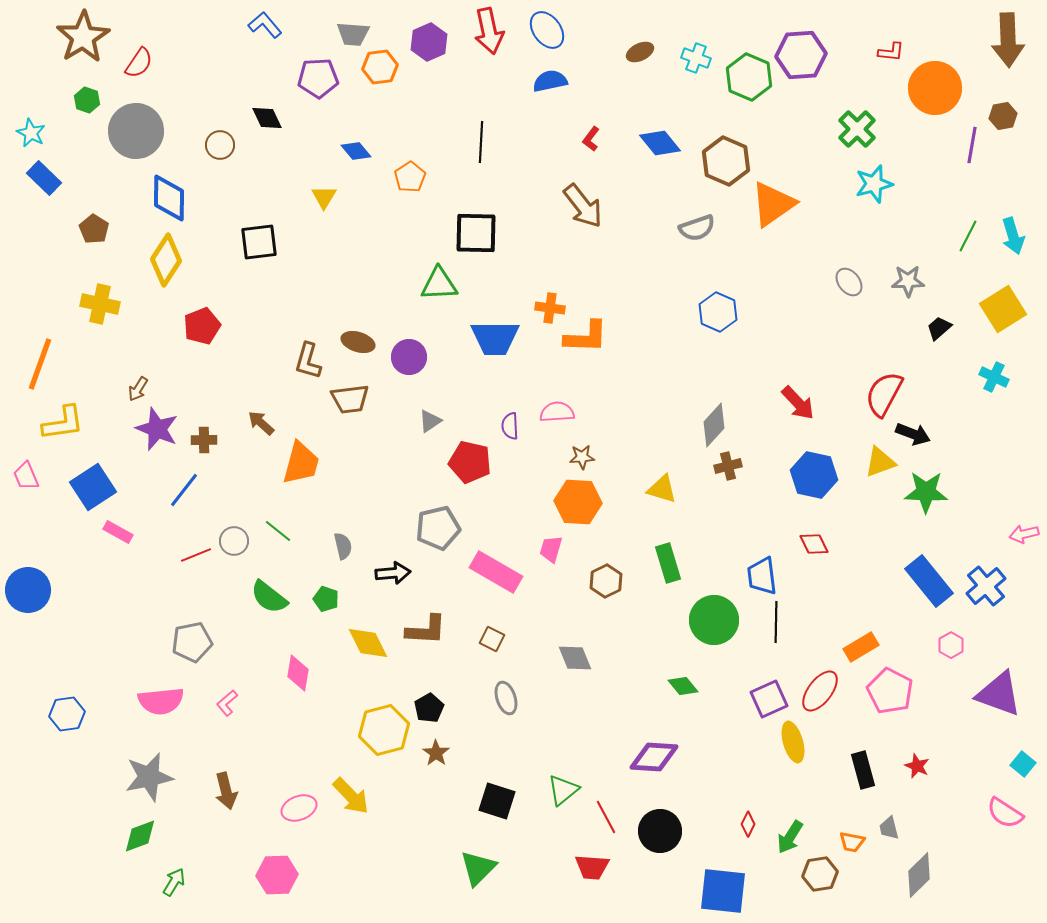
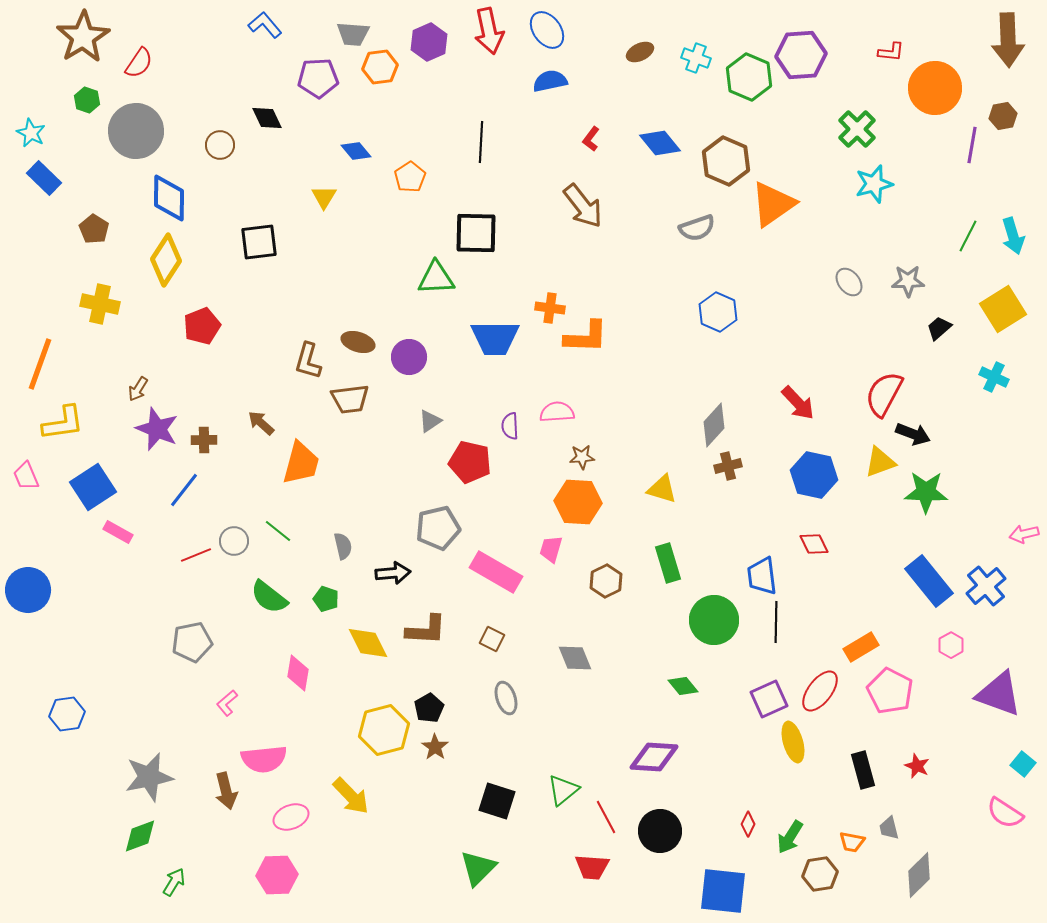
green triangle at (439, 284): moved 3 px left, 6 px up
pink semicircle at (161, 701): moved 103 px right, 58 px down
brown star at (436, 753): moved 1 px left, 6 px up
pink ellipse at (299, 808): moved 8 px left, 9 px down
